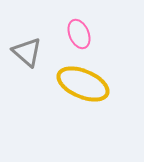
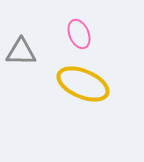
gray triangle: moved 6 px left; rotated 40 degrees counterclockwise
